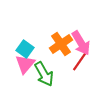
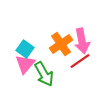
pink arrow: moved 1 px right, 2 px up; rotated 20 degrees clockwise
red line: rotated 20 degrees clockwise
